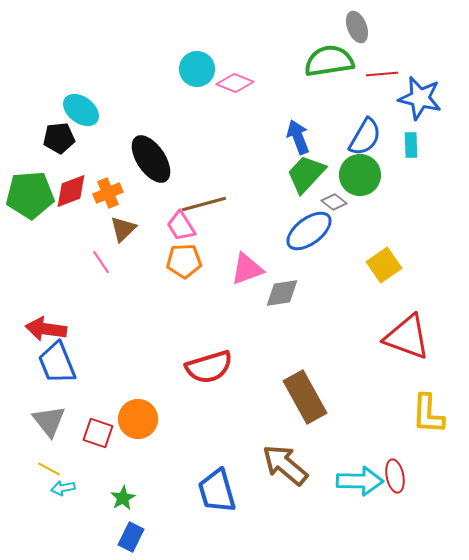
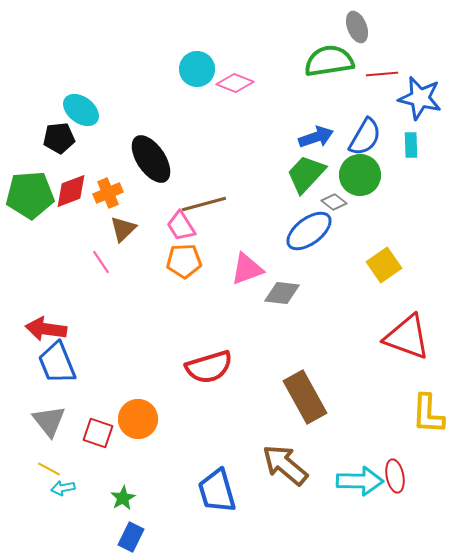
blue arrow at (298, 137): moved 18 px right; rotated 92 degrees clockwise
gray diamond at (282, 293): rotated 15 degrees clockwise
